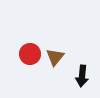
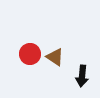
brown triangle: rotated 36 degrees counterclockwise
